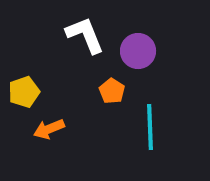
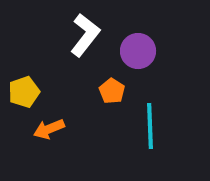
white L-shape: rotated 60 degrees clockwise
cyan line: moved 1 px up
